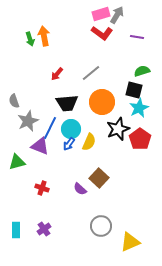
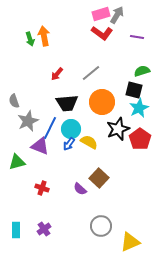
yellow semicircle: rotated 84 degrees counterclockwise
